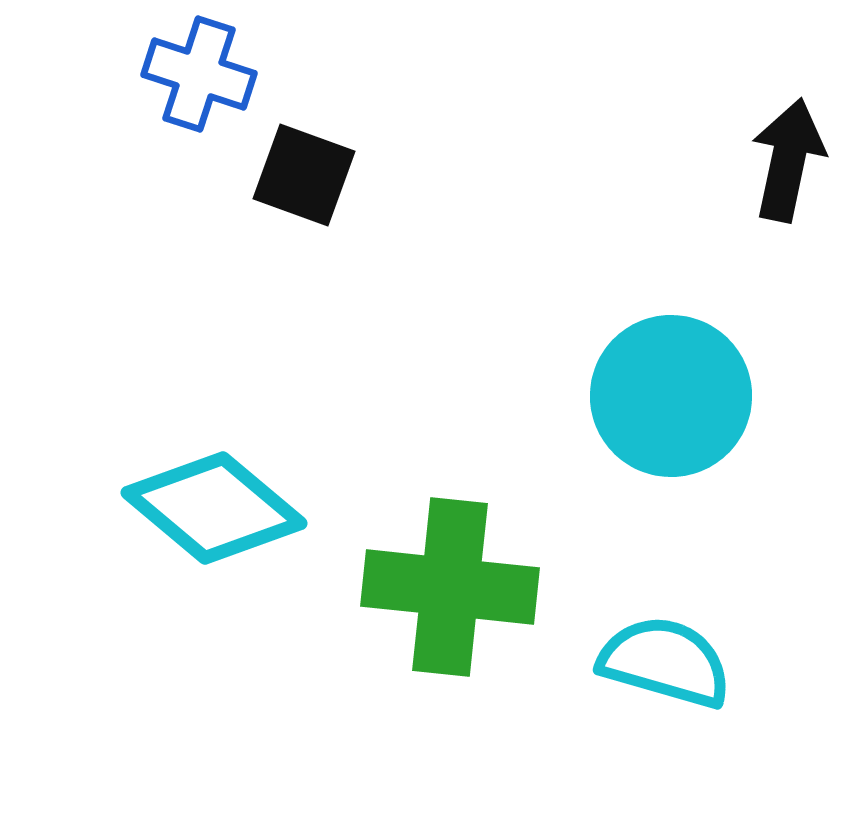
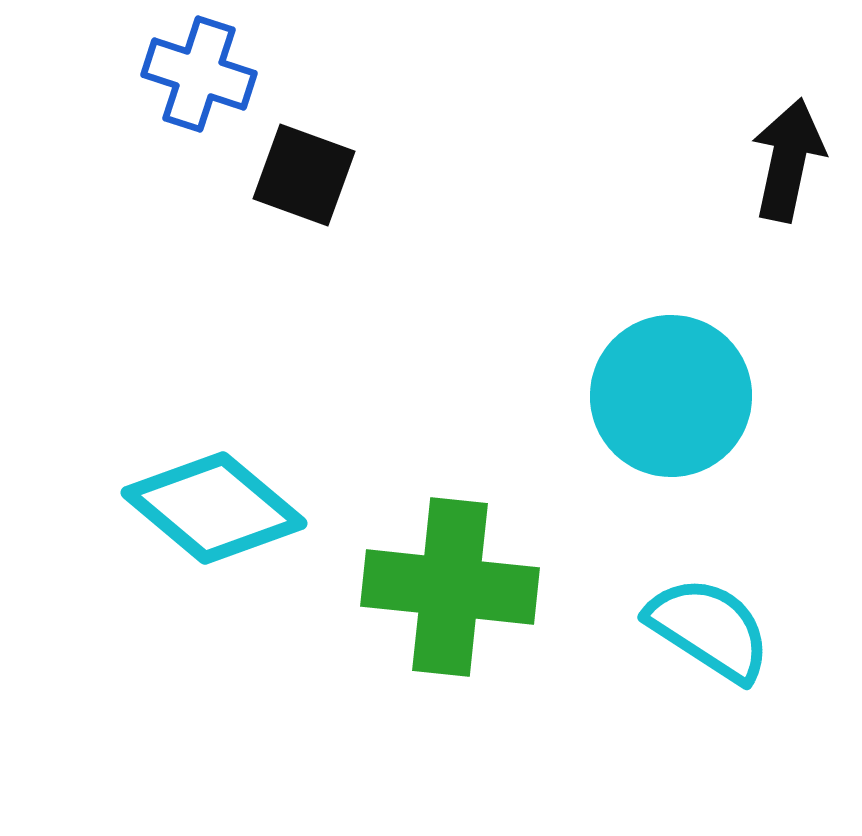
cyan semicircle: moved 44 px right, 33 px up; rotated 17 degrees clockwise
